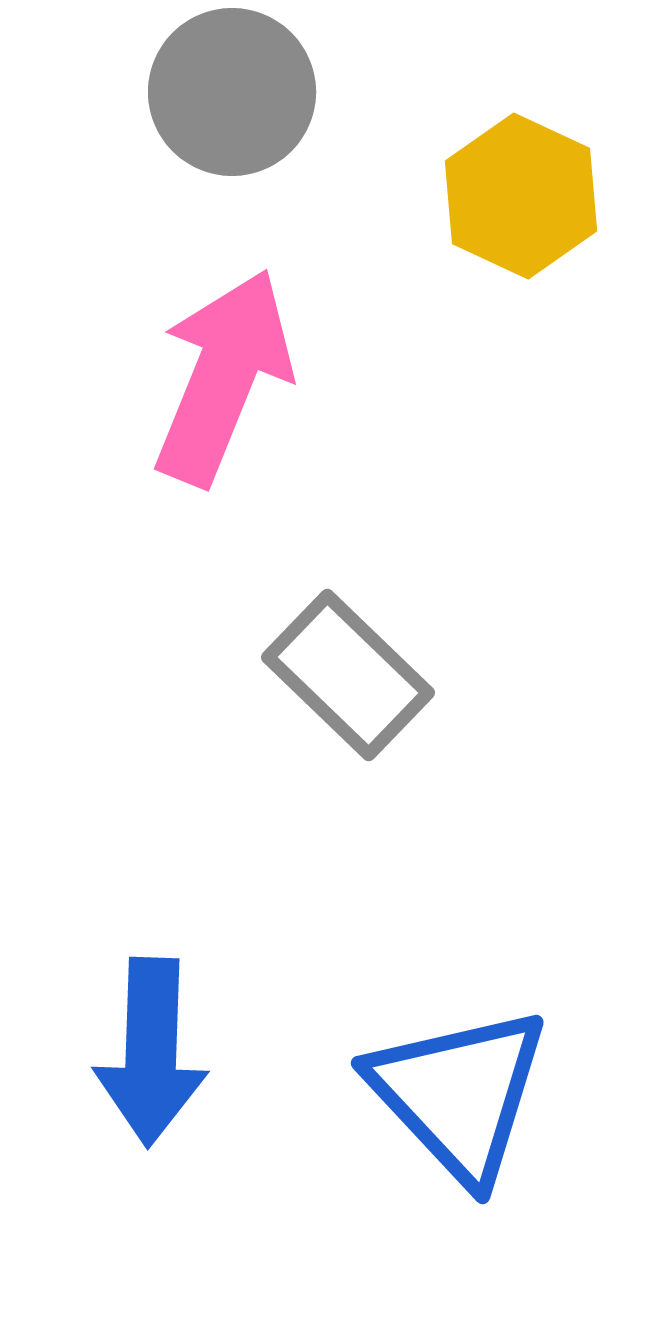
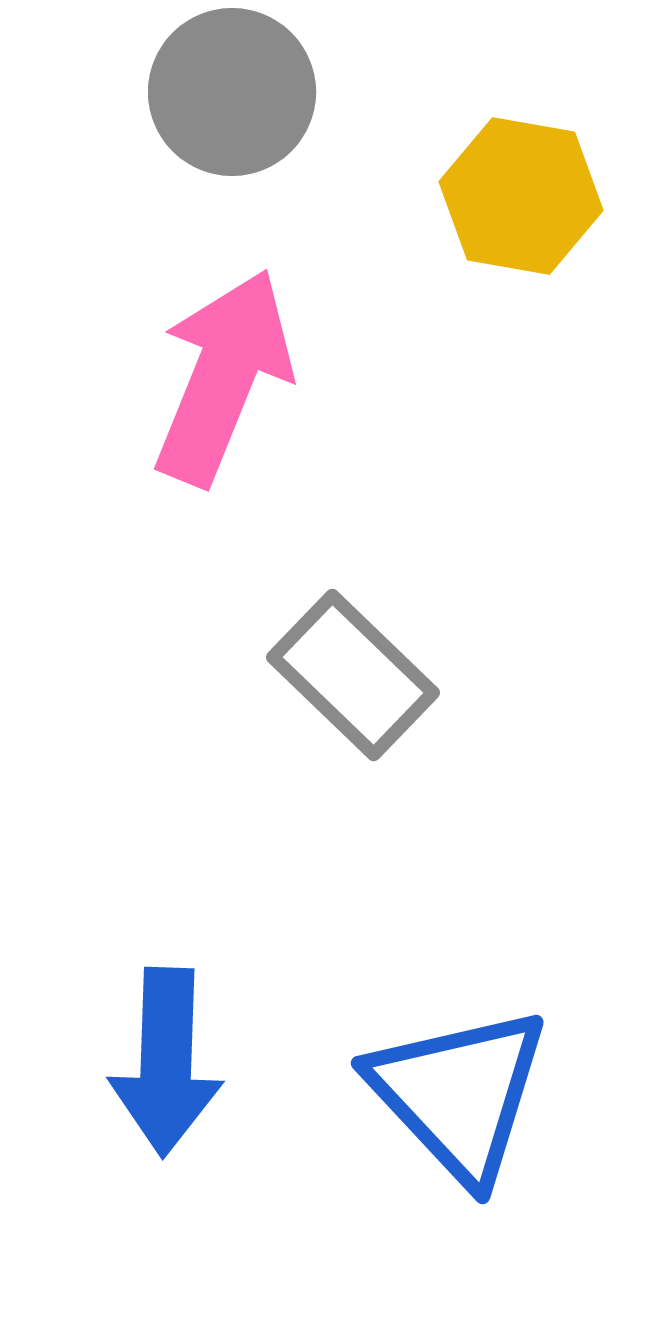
yellow hexagon: rotated 15 degrees counterclockwise
gray rectangle: moved 5 px right
blue arrow: moved 15 px right, 10 px down
